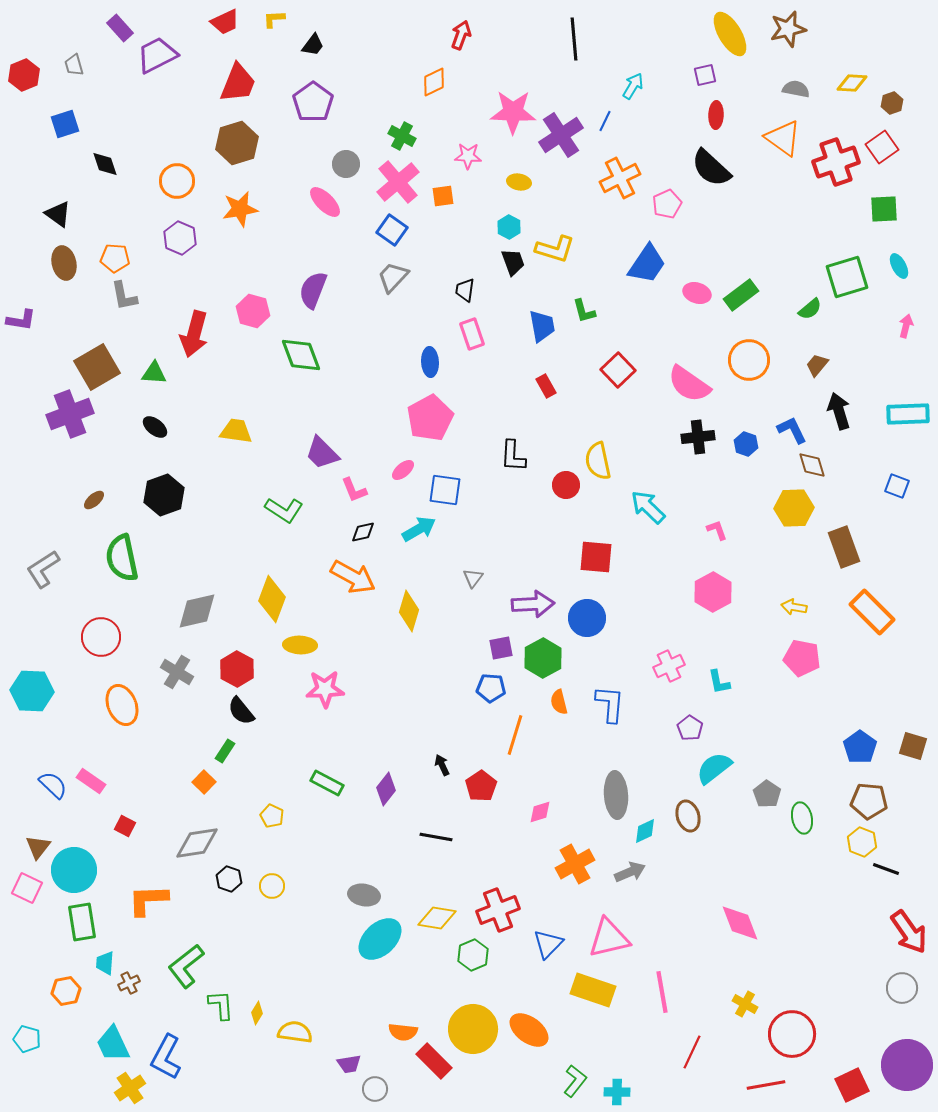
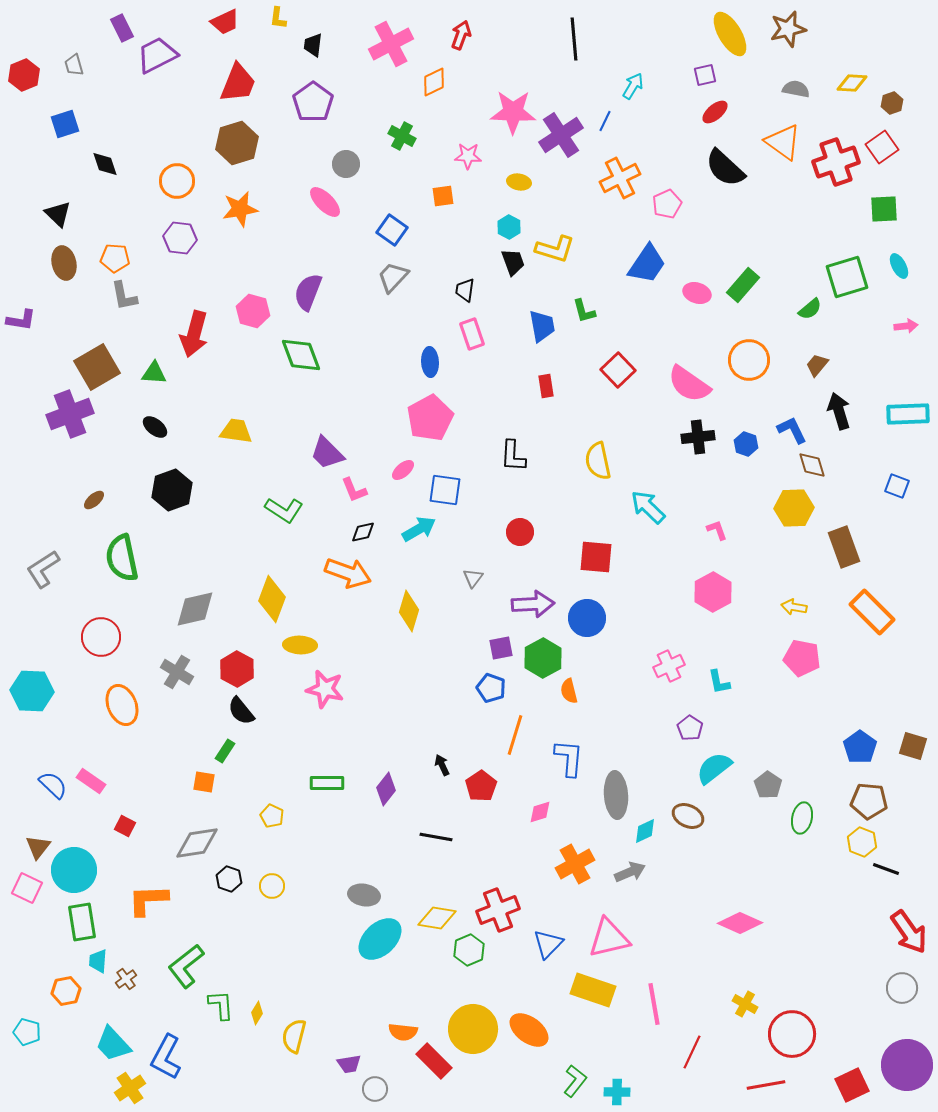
yellow L-shape at (274, 19): moved 4 px right, 1 px up; rotated 80 degrees counterclockwise
purple rectangle at (120, 28): moved 2 px right; rotated 16 degrees clockwise
black trapezoid at (313, 45): rotated 150 degrees clockwise
red ellipse at (716, 115): moved 1 px left, 3 px up; rotated 48 degrees clockwise
orange triangle at (783, 138): moved 4 px down
black semicircle at (711, 168): moved 14 px right
pink cross at (398, 182): moved 7 px left, 138 px up; rotated 12 degrees clockwise
black triangle at (58, 214): rotated 8 degrees clockwise
purple hexagon at (180, 238): rotated 16 degrees counterclockwise
purple semicircle at (313, 290): moved 5 px left, 2 px down
green rectangle at (741, 295): moved 2 px right, 10 px up; rotated 12 degrees counterclockwise
pink arrow at (906, 326): rotated 70 degrees clockwise
red rectangle at (546, 386): rotated 20 degrees clockwise
purple trapezoid at (322, 453): moved 5 px right
red circle at (566, 485): moved 46 px left, 47 px down
black hexagon at (164, 495): moved 8 px right, 5 px up
orange arrow at (353, 577): moved 5 px left, 4 px up; rotated 9 degrees counterclockwise
gray diamond at (197, 611): moved 2 px left, 2 px up
blue pentagon at (491, 688): rotated 16 degrees clockwise
pink star at (325, 689): rotated 15 degrees clockwise
orange semicircle at (559, 702): moved 10 px right, 11 px up
blue L-shape at (610, 704): moved 41 px left, 54 px down
orange square at (204, 782): rotated 35 degrees counterclockwise
green rectangle at (327, 783): rotated 28 degrees counterclockwise
gray pentagon at (767, 794): moved 1 px right, 9 px up
brown ellipse at (688, 816): rotated 48 degrees counterclockwise
green ellipse at (802, 818): rotated 24 degrees clockwise
pink diamond at (740, 923): rotated 45 degrees counterclockwise
green hexagon at (473, 955): moved 4 px left, 5 px up
cyan trapezoid at (105, 963): moved 7 px left, 2 px up
brown cross at (129, 983): moved 3 px left, 4 px up; rotated 10 degrees counterclockwise
pink line at (662, 992): moved 8 px left, 12 px down
yellow semicircle at (295, 1032): moved 1 px left, 4 px down; rotated 84 degrees counterclockwise
cyan pentagon at (27, 1039): moved 7 px up
cyan trapezoid at (113, 1044): rotated 18 degrees counterclockwise
